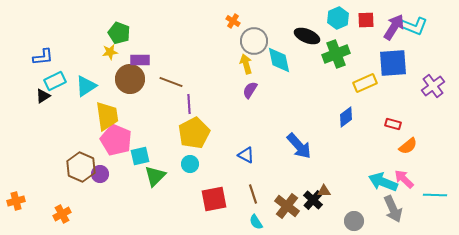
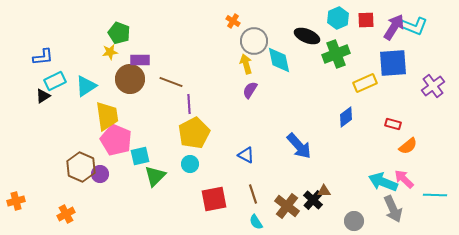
orange cross at (62, 214): moved 4 px right
